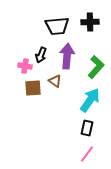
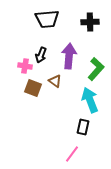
black trapezoid: moved 10 px left, 7 px up
purple arrow: moved 2 px right
green L-shape: moved 2 px down
brown square: rotated 24 degrees clockwise
cyan arrow: rotated 55 degrees counterclockwise
black rectangle: moved 4 px left, 1 px up
pink line: moved 15 px left
